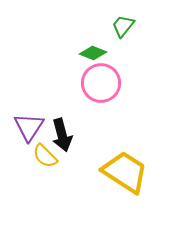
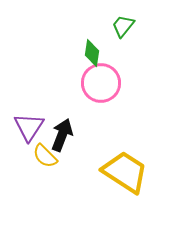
green diamond: moved 1 px left; rotated 76 degrees clockwise
black arrow: rotated 144 degrees counterclockwise
